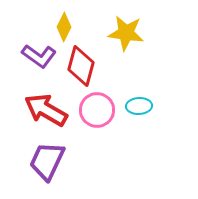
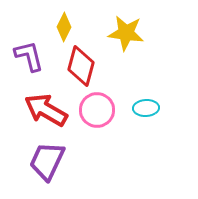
purple L-shape: moved 10 px left; rotated 140 degrees counterclockwise
cyan ellipse: moved 7 px right, 2 px down
